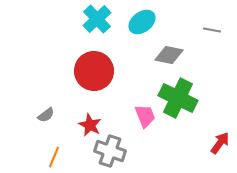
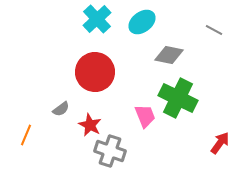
gray line: moved 2 px right; rotated 18 degrees clockwise
red circle: moved 1 px right, 1 px down
gray semicircle: moved 15 px right, 6 px up
orange line: moved 28 px left, 22 px up
